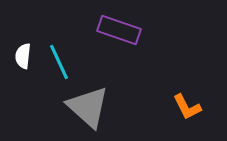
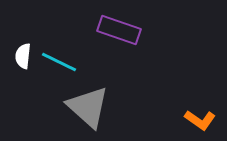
cyan line: rotated 39 degrees counterclockwise
orange L-shape: moved 13 px right, 13 px down; rotated 28 degrees counterclockwise
